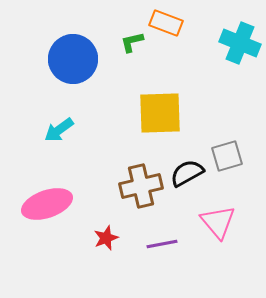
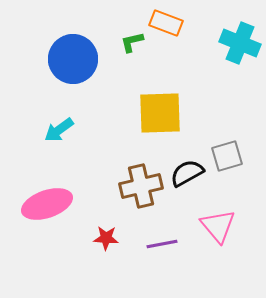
pink triangle: moved 4 px down
red star: rotated 25 degrees clockwise
